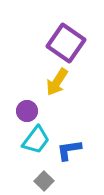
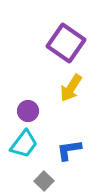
yellow arrow: moved 14 px right, 6 px down
purple circle: moved 1 px right
cyan trapezoid: moved 12 px left, 4 px down
